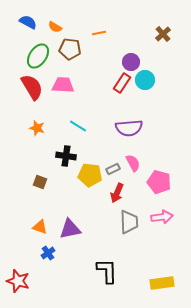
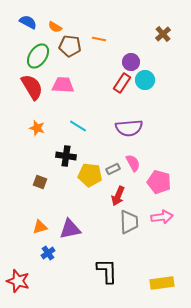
orange line: moved 6 px down; rotated 24 degrees clockwise
brown pentagon: moved 3 px up
red arrow: moved 1 px right, 3 px down
orange triangle: rotated 35 degrees counterclockwise
